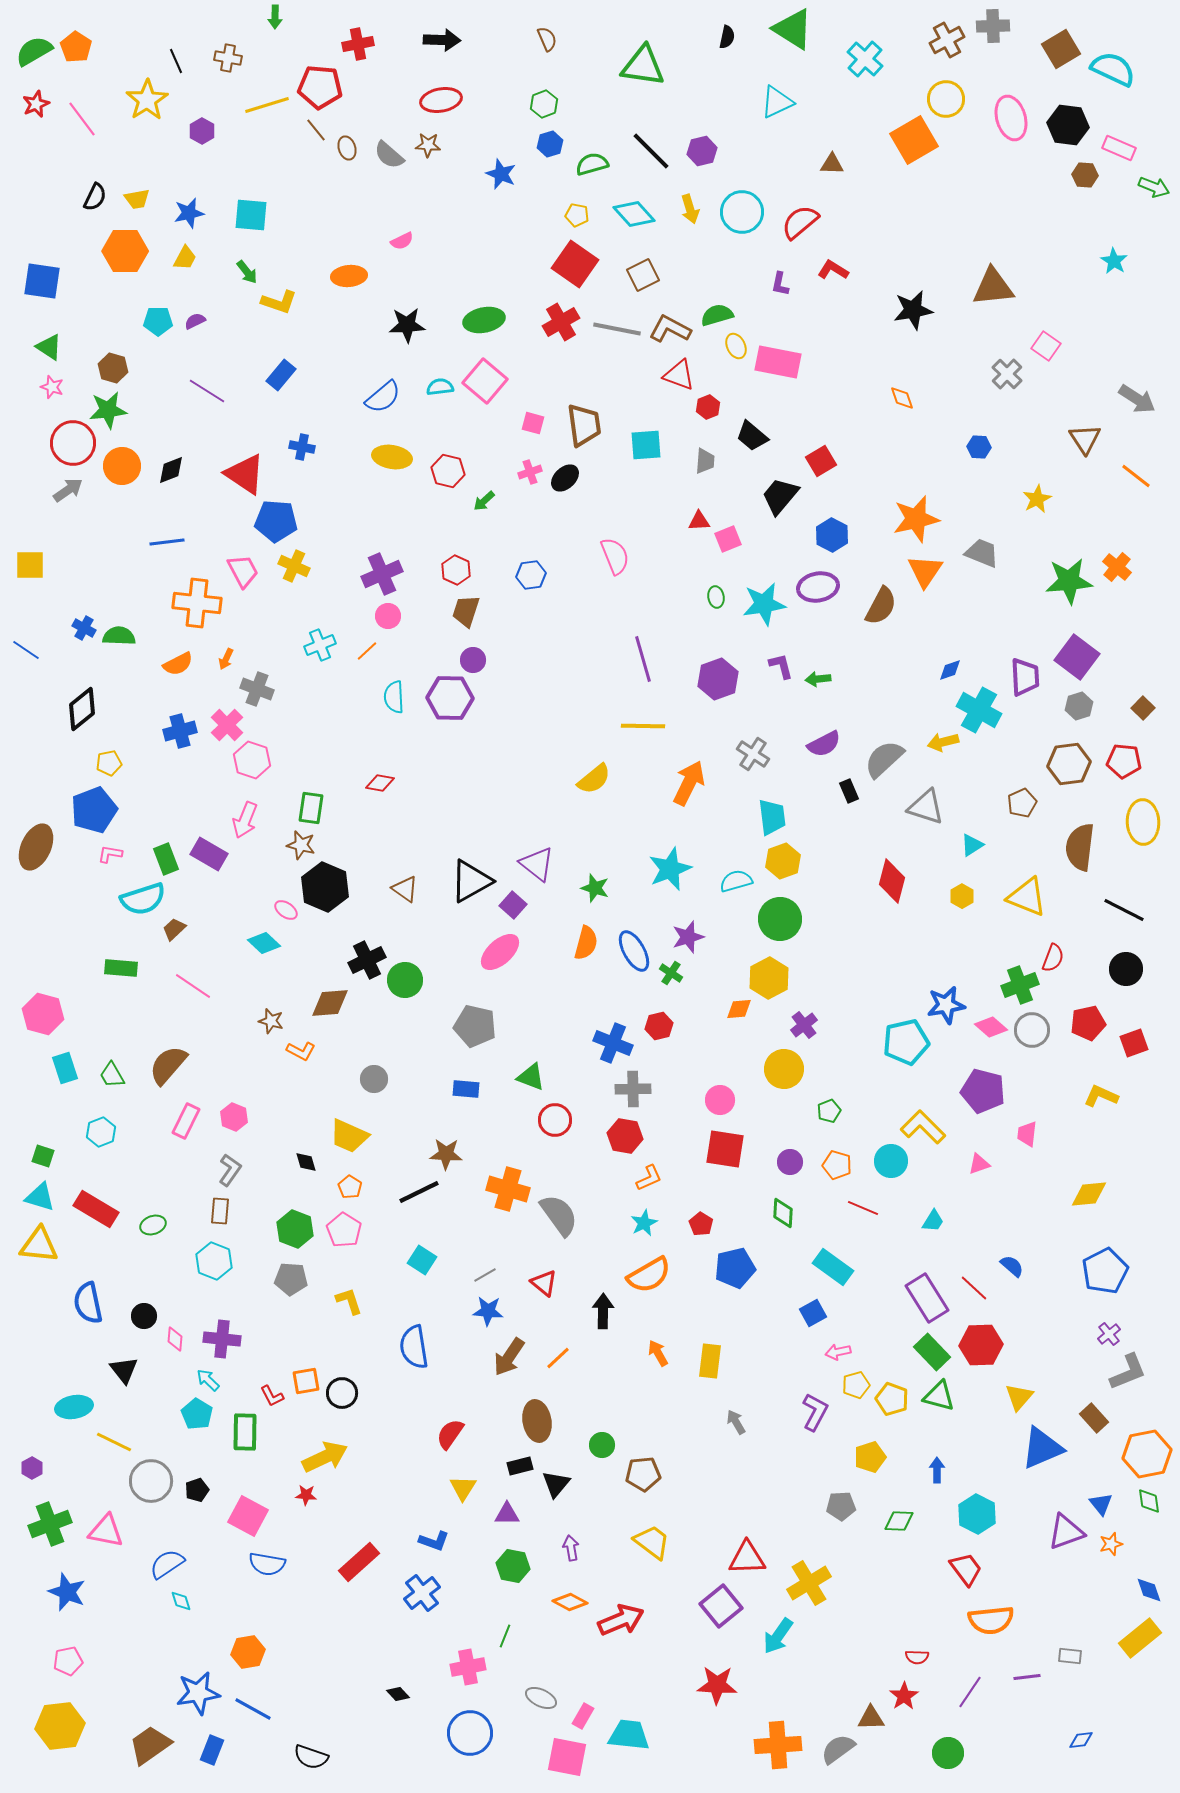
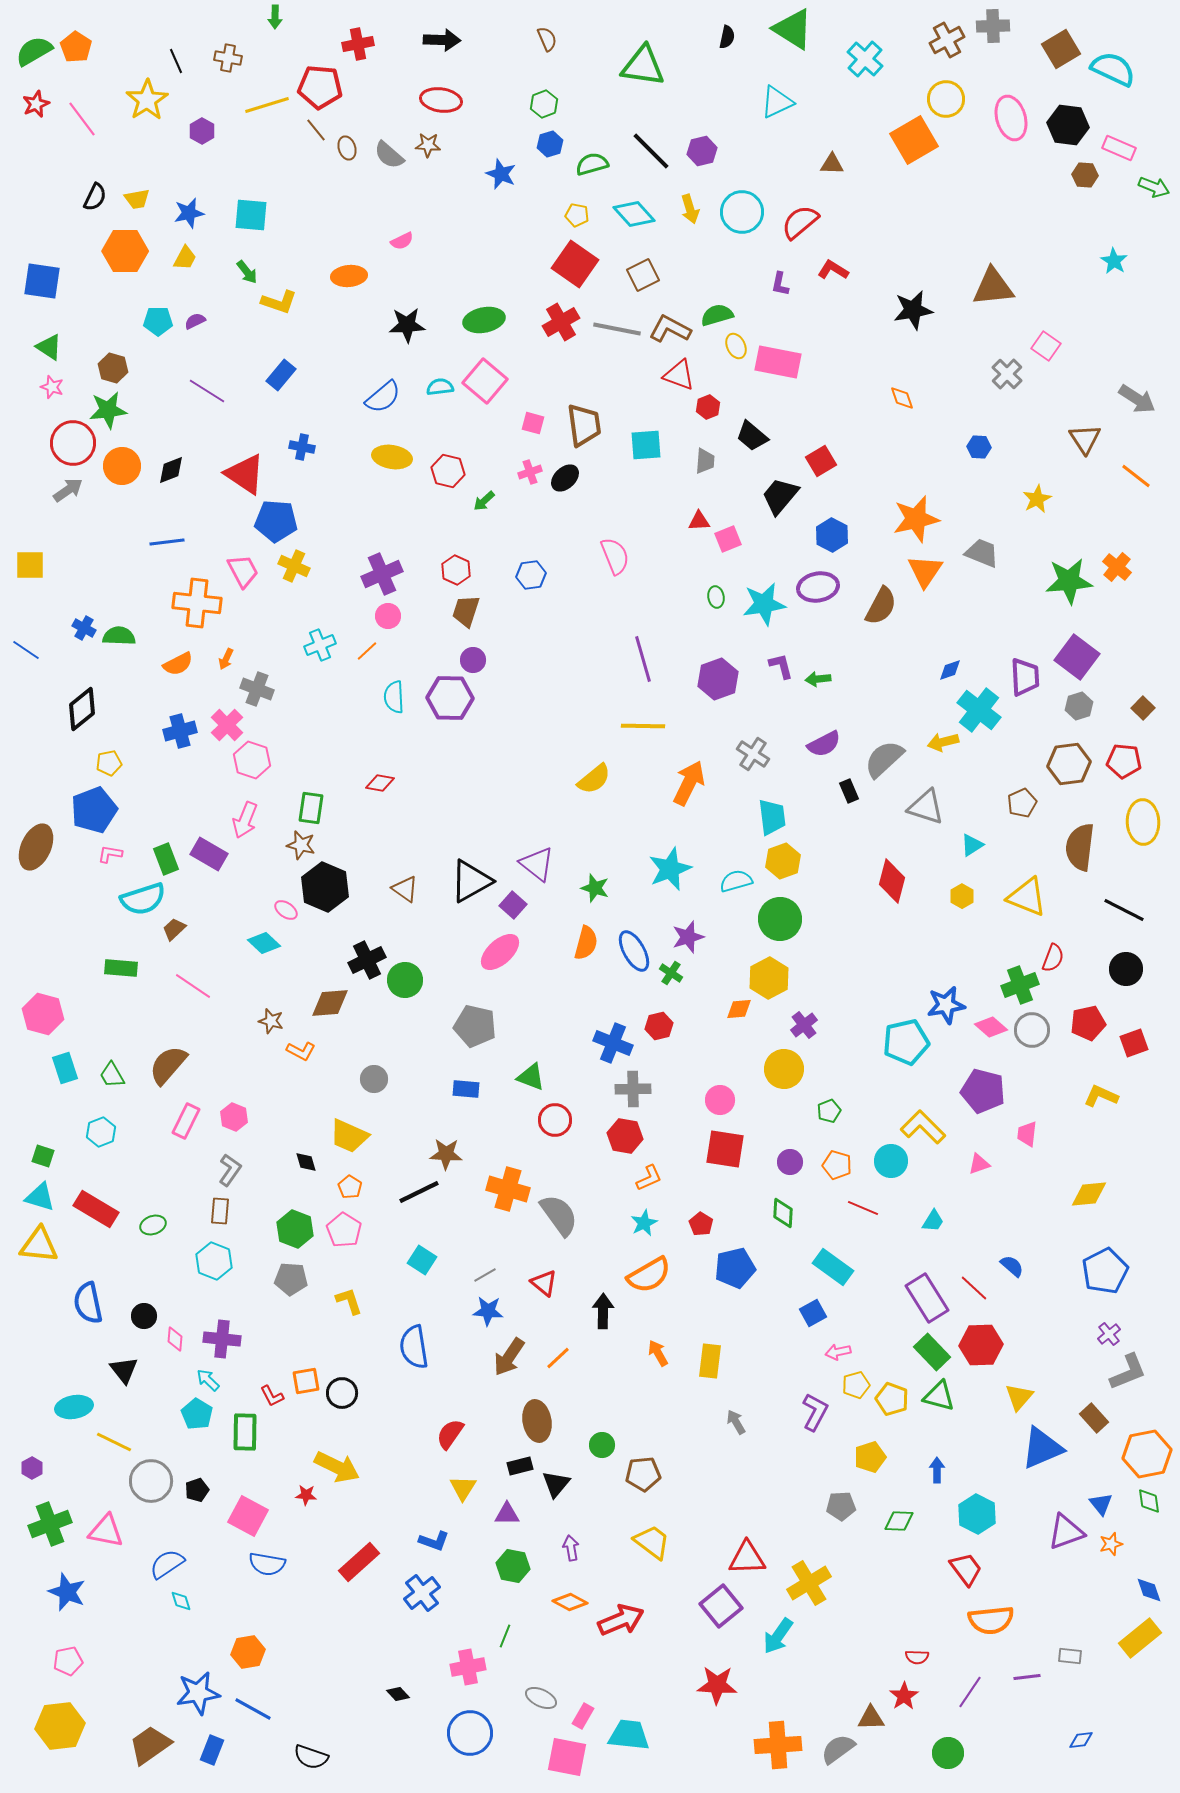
red ellipse at (441, 100): rotated 18 degrees clockwise
cyan cross at (979, 710): rotated 9 degrees clockwise
yellow arrow at (325, 1457): moved 12 px right, 10 px down; rotated 51 degrees clockwise
